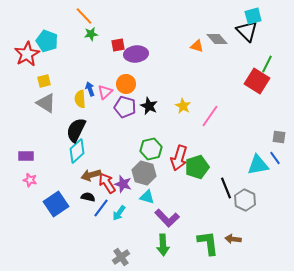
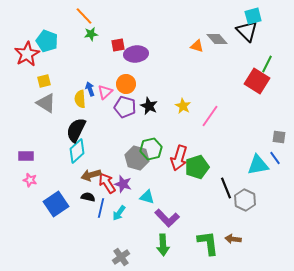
gray hexagon at (144, 173): moved 7 px left, 15 px up
blue line at (101, 208): rotated 24 degrees counterclockwise
